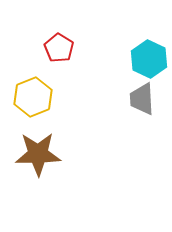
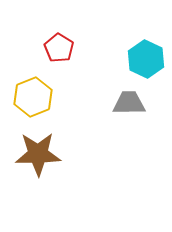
cyan hexagon: moved 3 px left
gray trapezoid: moved 13 px left, 4 px down; rotated 92 degrees clockwise
